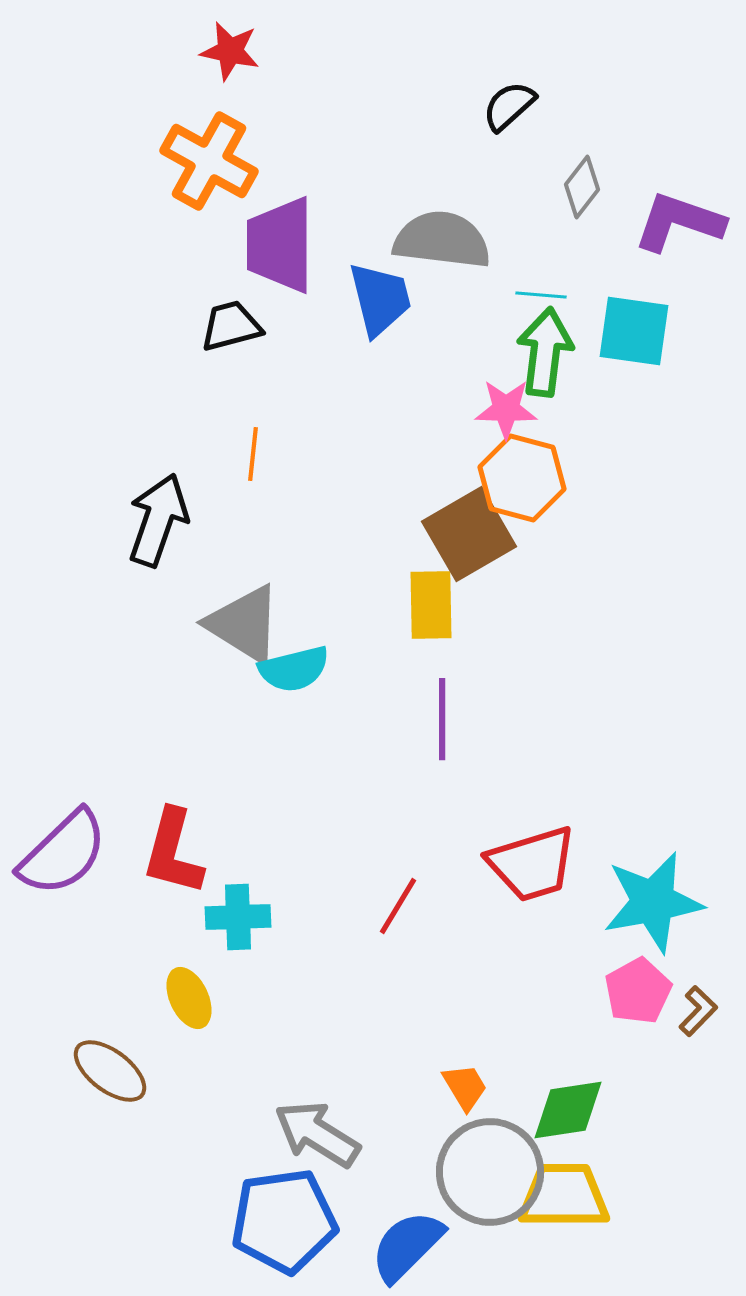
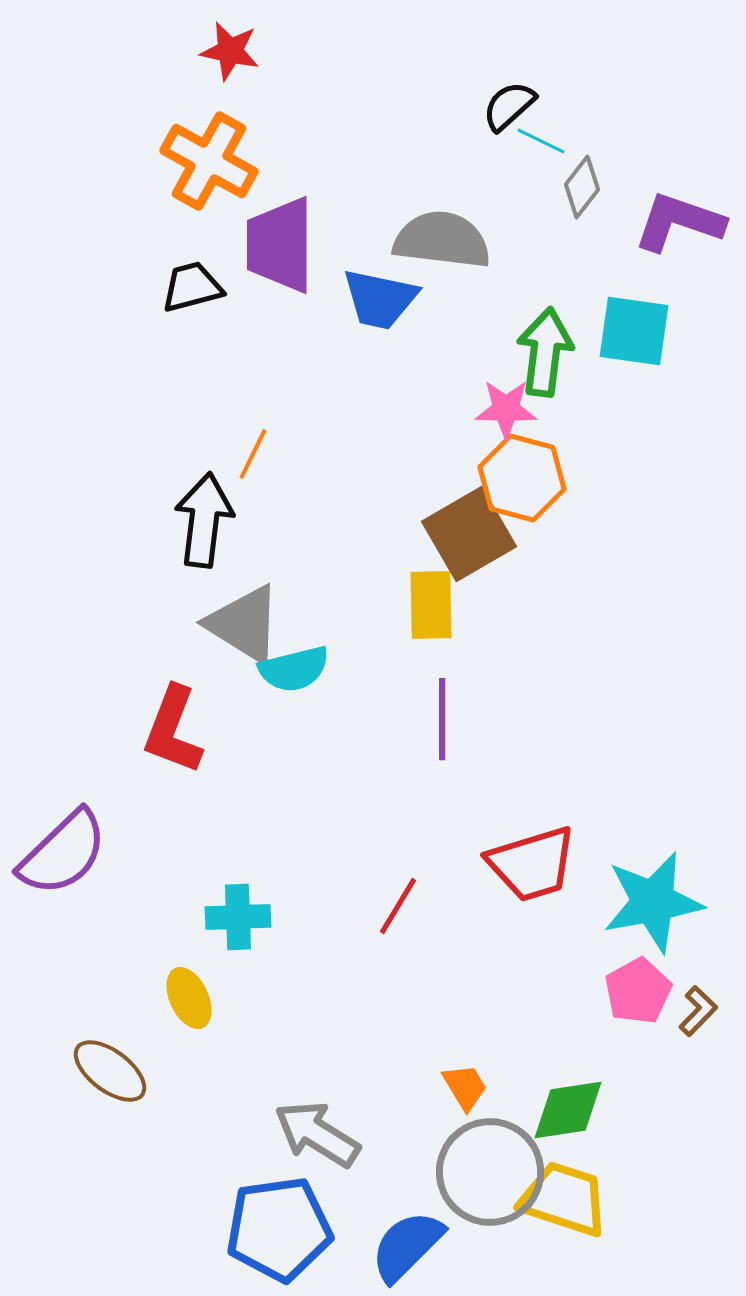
cyan line: moved 154 px up; rotated 21 degrees clockwise
blue trapezoid: rotated 116 degrees clockwise
black trapezoid: moved 39 px left, 39 px up
orange line: rotated 20 degrees clockwise
black arrow: moved 46 px right; rotated 12 degrees counterclockwise
red L-shape: moved 122 px up; rotated 6 degrees clockwise
yellow trapezoid: moved 3 px down; rotated 18 degrees clockwise
blue pentagon: moved 5 px left, 8 px down
